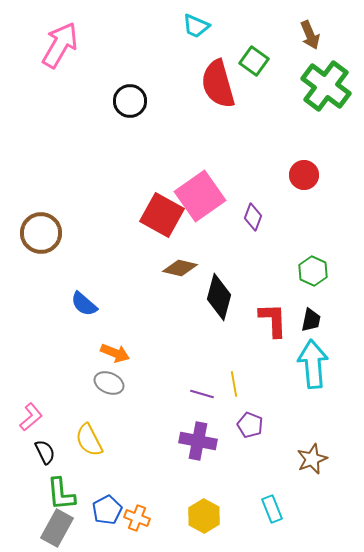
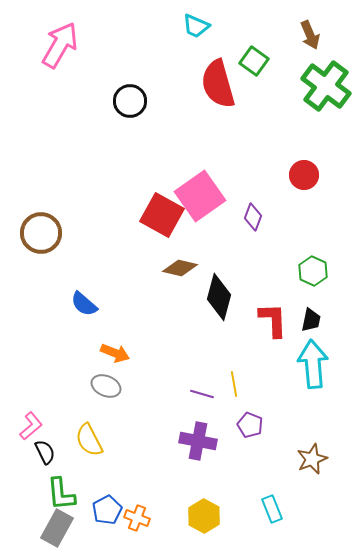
gray ellipse: moved 3 px left, 3 px down
pink L-shape: moved 9 px down
